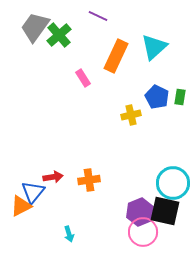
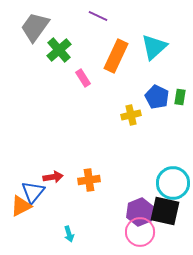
green cross: moved 15 px down
pink circle: moved 3 px left
